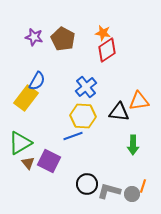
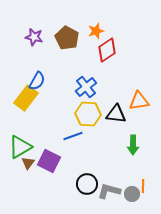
orange star: moved 7 px left, 2 px up; rotated 28 degrees counterclockwise
brown pentagon: moved 4 px right, 1 px up
black triangle: moved 3 px left, 2 px down
yellow hexagon: moved 5 px right, 2 px up
green triangle: moved 4 px down
brown triangle: rotated 16 degrees clockwise
orange line: rotated 16 degrees counterclockwise
